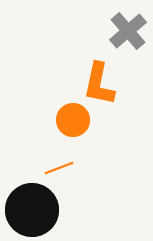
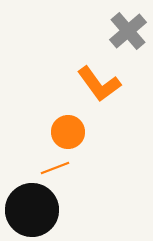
orange L-shape: rotated 48 degrees counterclockwise
orange circle: moved 5 px left, 12 px down
orange line: moved 4 px left
